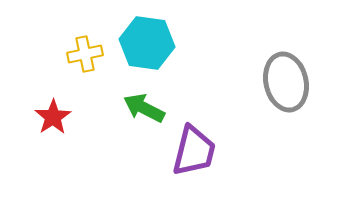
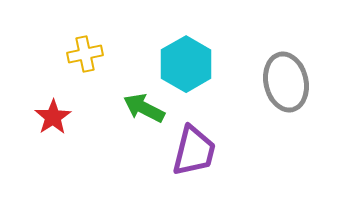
cyan hexagon: moved 39 px right, 21 px down; rotated 22 degrees clockwise
